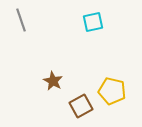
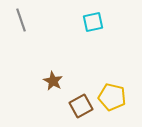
yellow pentagon: moved 6 px down
